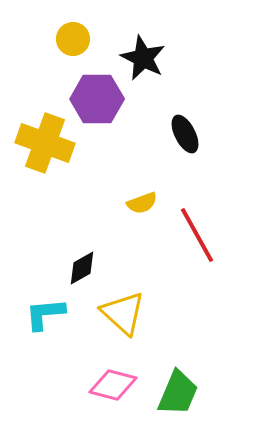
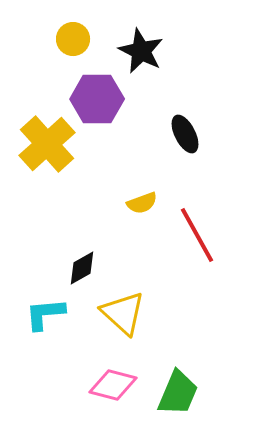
black star: moved 2 px left, 7 px up
yellow cross: moved 2 px right, 1 px down; rotated 28 degrees clockwise
